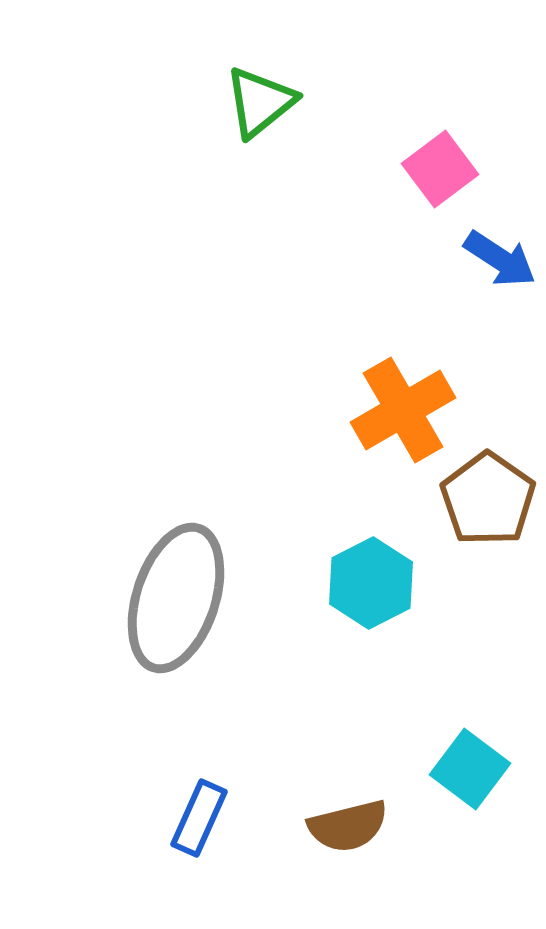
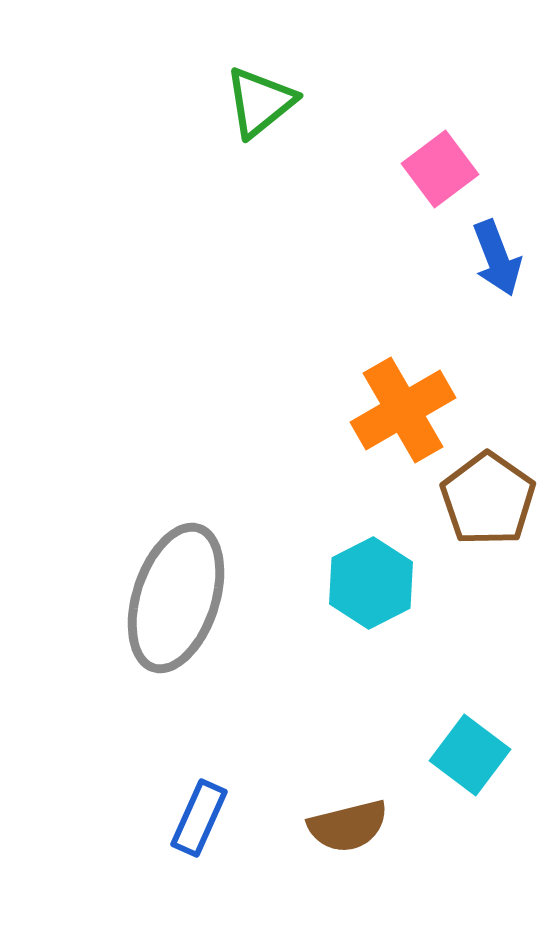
blue arrow: moved 3 px left, 1 px up; rotated 36 degrees clockwise
cyan square: moved 14 px up
